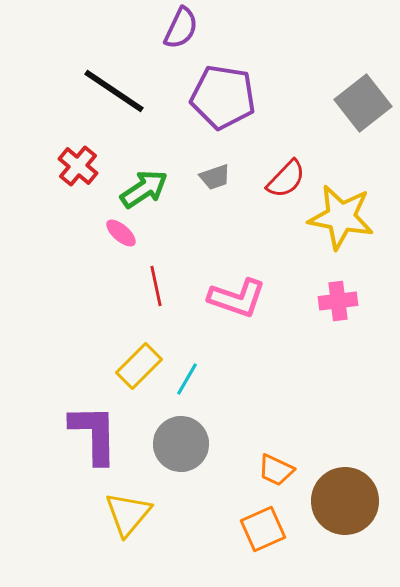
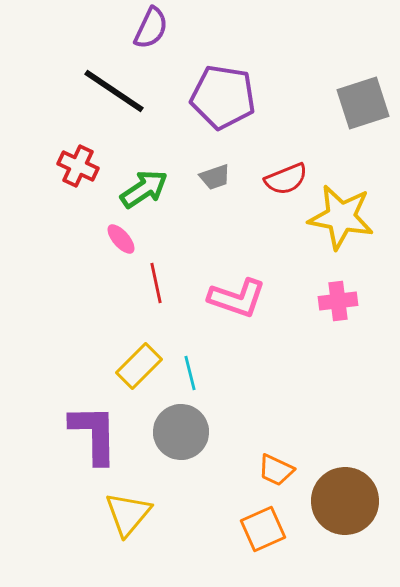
purple semicircle: moved 30 px left
gray square: rotated 20 degrees clockwise
red cross: rotated 15 degrees counterclockwise
red semicircle: rotated 24 degrees clockwise
pink ellipse: moved 6 px down; rotated 8 degrees clockwise
red line: moved 3 px up
cyan line: moved 3 px right, 6 px up; rotated 44 degrees counterclockwise
gray circle: moved 12 px up
